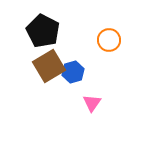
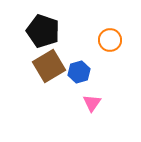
black pentagon: rotated 8 degrees counterclockwise
orange circle: moved 1 px right
blue hexagon: moved 6 px right
